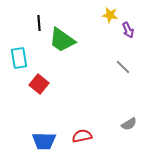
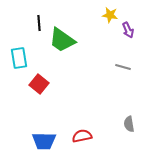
gray line: rotated 28 degrees counterclockwise
gray semicircle: rotated 112 degrees clockwise
